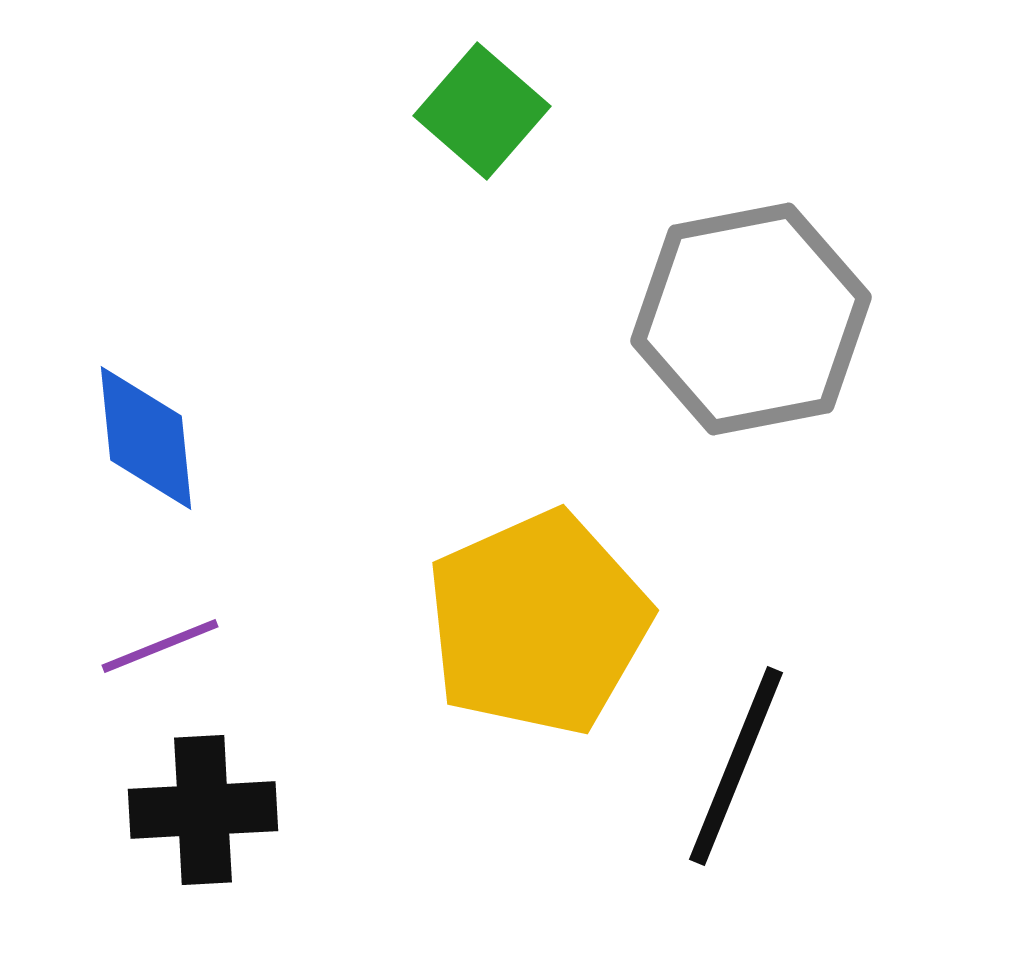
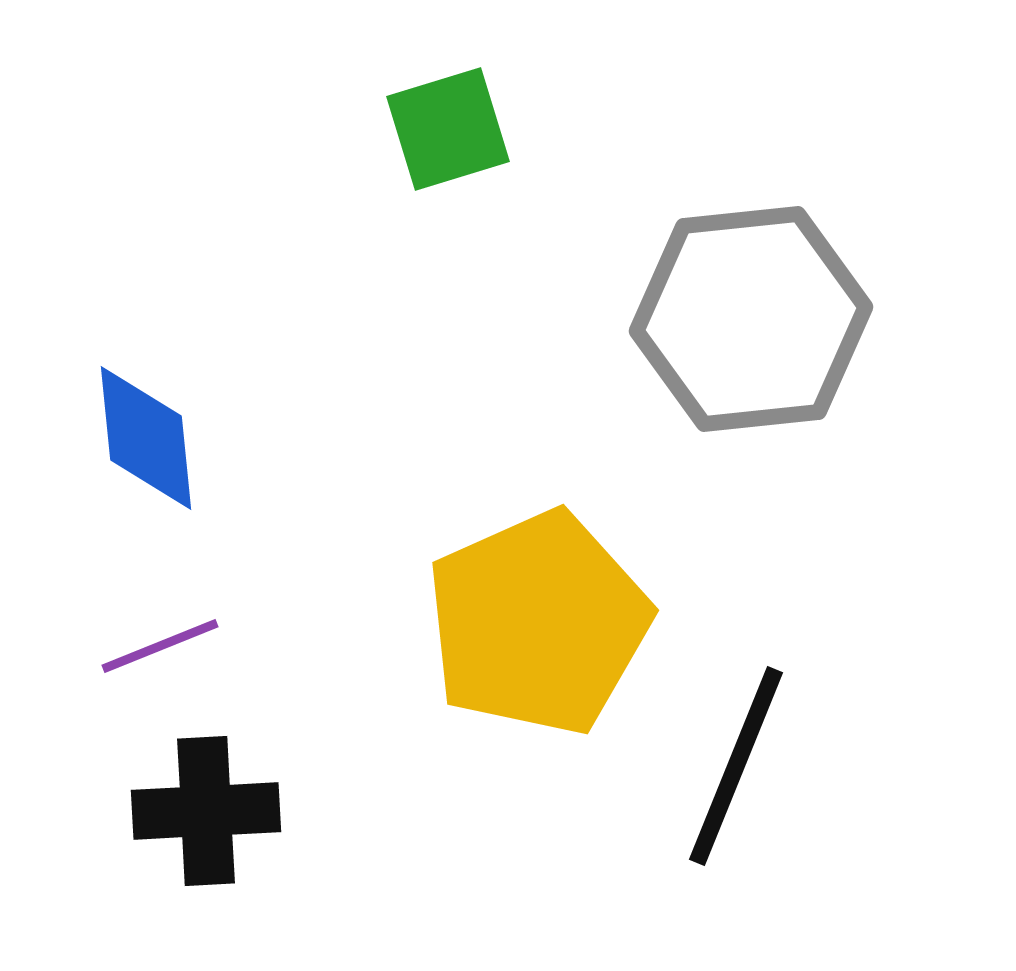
green square: moved 34 px left, 18 px down; rotated 32 degrees clockwise
gray hexagon: rotated 5 degrees clockwise
black cross: moved 3 px right, 1 px down
